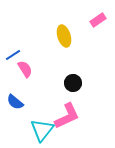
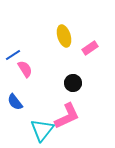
pink rectangle: moved 8 px left, 28 px down
blue semicircle: rotated 12 degrees clockwise
